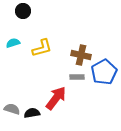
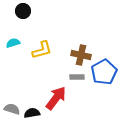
yellow L-shape: moved 2 px down
